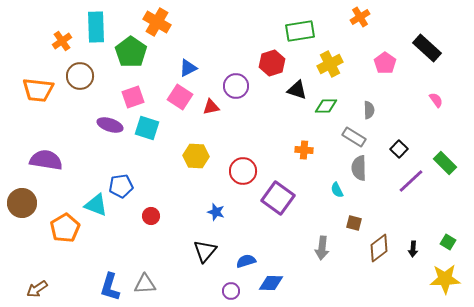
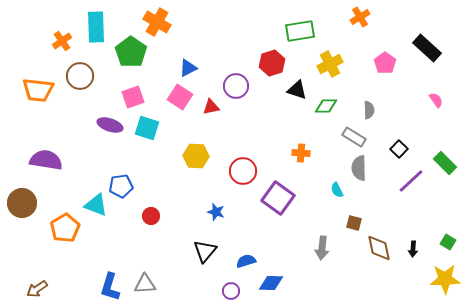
orange cross at (304, 150): moved 3 px left, 3 px down
brown diamond at (379, 248): rotated 64 degrees counterclockwise
